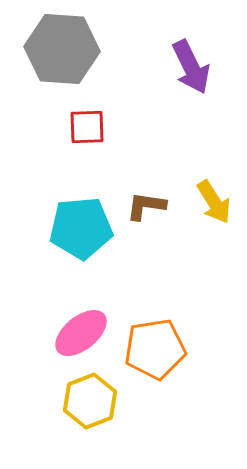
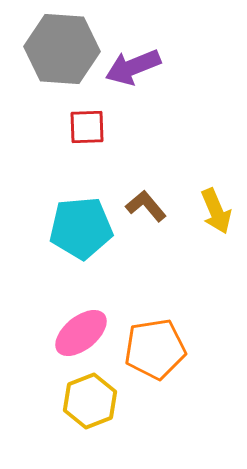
purple arrow: moved 58 px left; rotated 94 degrees clockwise
yellow arrow: moved 2 px right, 9 px down; rotated 9 degrees clockwise
brown L-shape: rotated 42 degrees clockwise
